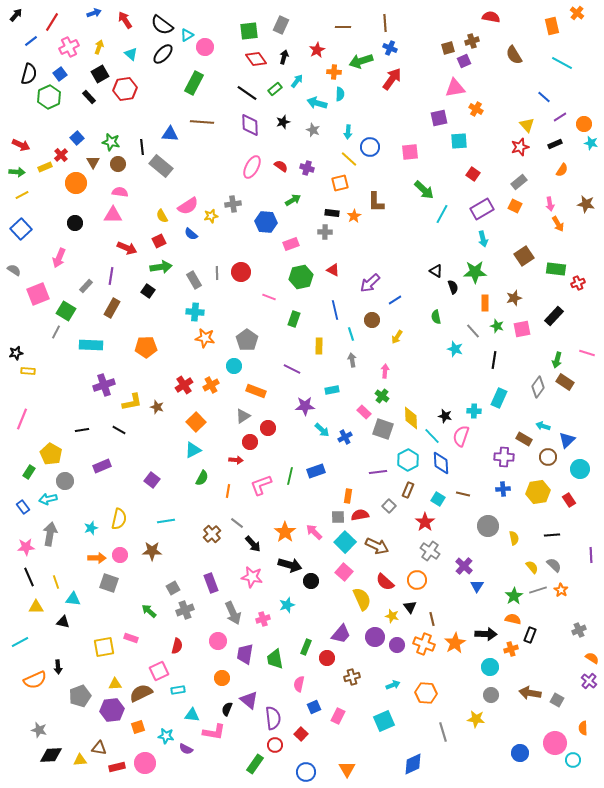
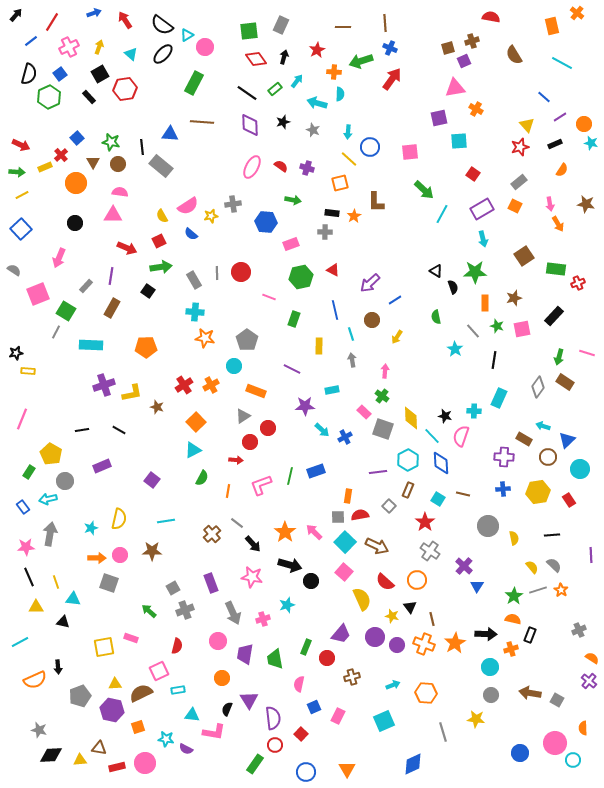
green arrow at (293, 200): rotated 42 degrees clockwise
cyan star at (455, 349): rotated 14 degrees clockwise
green arrow at (557, 360): moved 2 px right, 3 px up
yellow L-shape at (132, 402): moved 9 px up
purple triangle at (249, 700): rotated 18 degrees clockwise
purple hexagon at (112, 710): rotated 20 degrees clockwise
cyan star at (166, 736): moved 3 px down
